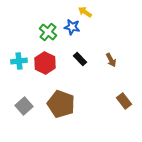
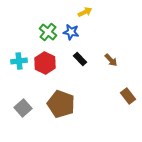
yellow arrow: rotated 120 degrees clockwise
blue star: moved 1 px left, 5 px down
brown arrow: rotated 16 degrees counterclockwise
brown rectangle: moved 4 px right, 5 px up
gray square: moved 1 px left, 2 px down
